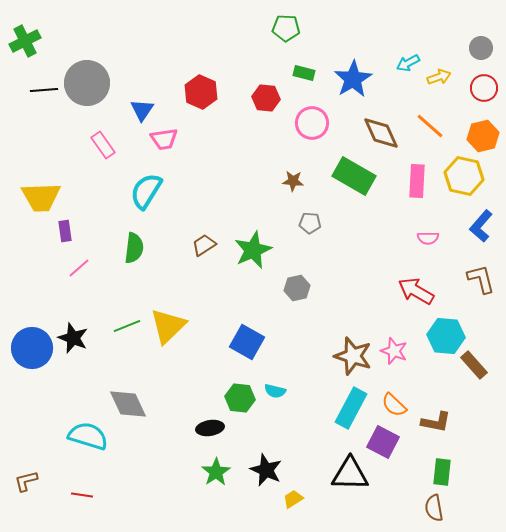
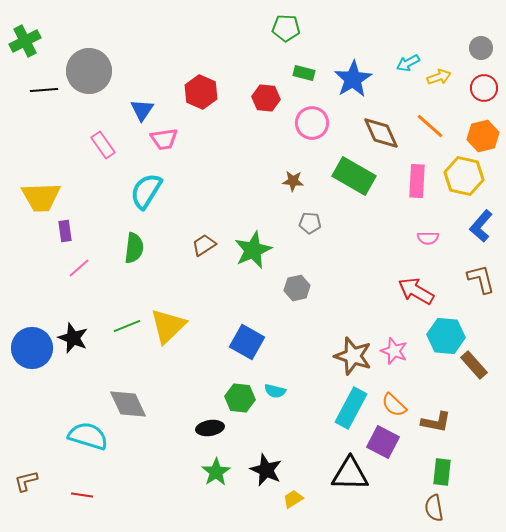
gray circle at (87, 83): moved 2 px right, 12 px up
